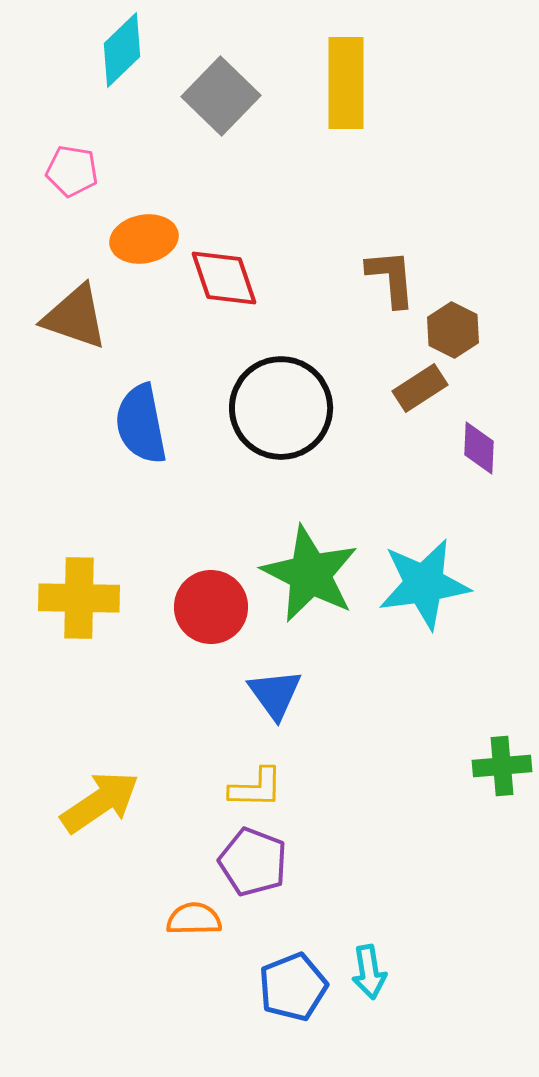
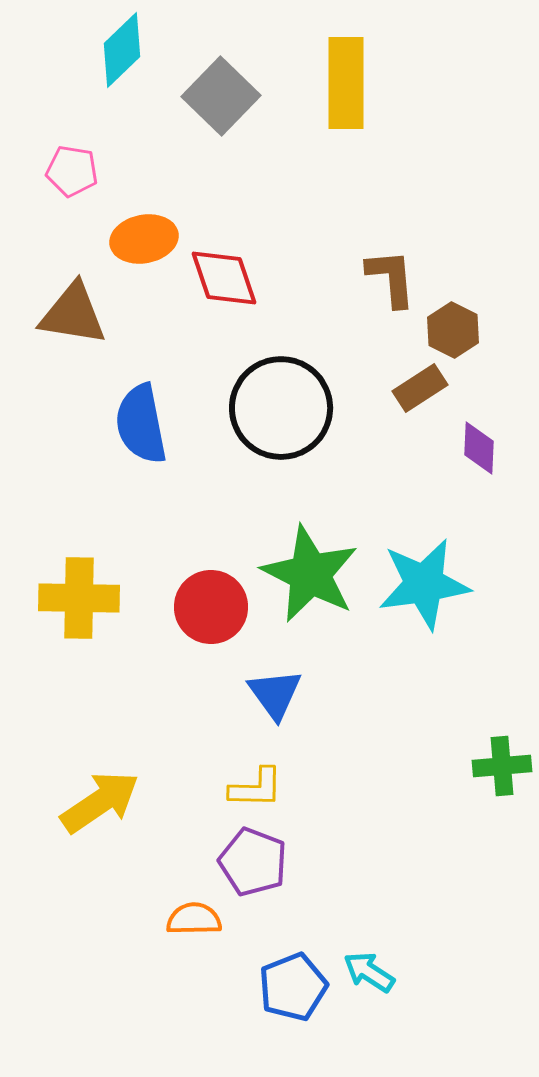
brown triangle: moved 2 px left, 3 px up; rotated 10 degrees counterclockwise
cyan arrow: rotated 132 degrees clockwise
